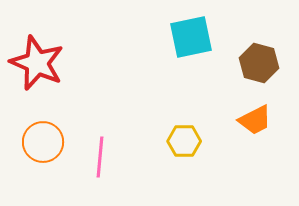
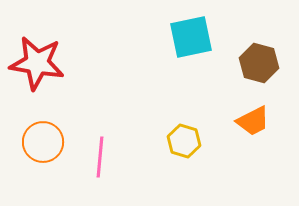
red star: rotated 14 degrees counterclockwise
orange trapezoid: moved 2 px left, 1 px down
yellow hexagon: rotated 16 degrees clockwise
